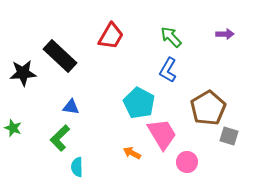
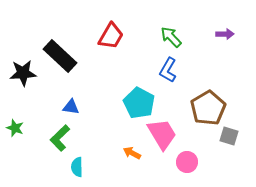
green star: moved 2 px right
